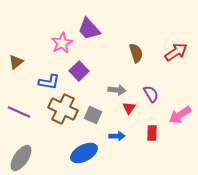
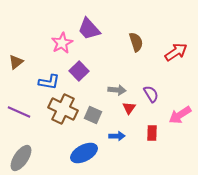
brown semicircle: moved 11 px up
